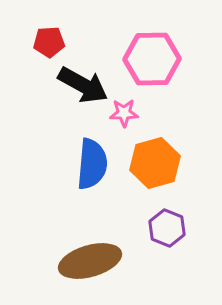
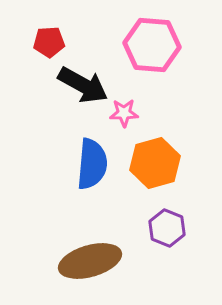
pink hexagon: moved 14 px up; rotated 6 degrees clockwise
